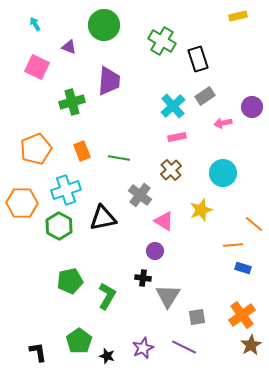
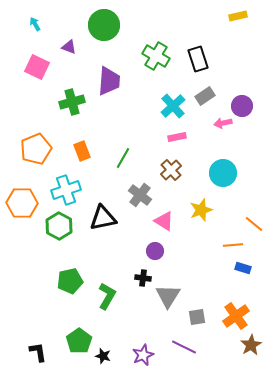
green cross at (162, 41): moved 6 px left, 15 px down
purple circle at (252, 107): moved 10 px left, 1 px up
green line at (119, 158): moved 4 px right; rotated 70 degrees counterclockwise
orange cross at (242, 315): moved 6 px left, 1 px down
purple star at (143, 348): moved 7 px down
black star at (107, 356): moved 4 px left
